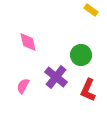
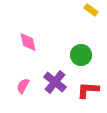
purple cross: moved 1 px left, 5 px down
red L-shape: rotated 70 degrees clockwise
